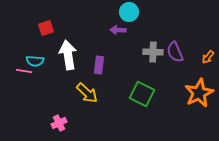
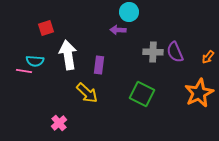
pink cross: rotated 14 degrees counterclockwise
